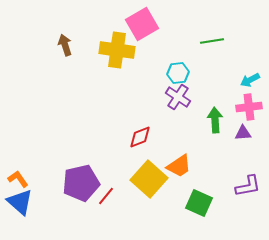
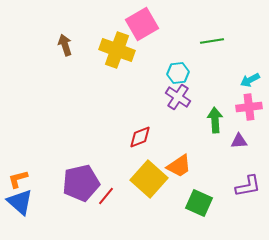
yellow cross: rotated 12 degrees clockwise
purple triangle: moved 4 px left, 8 px down
orange L-shape: rotated 70 degrees counterclockwise
